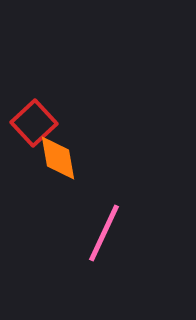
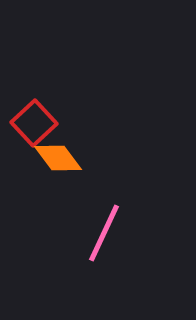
orange diamond: rotated 27 degrees counterclockwise
